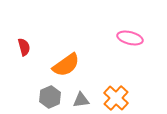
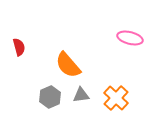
red semicircle: moved 5 px left
orange semicircle: moved 2 px right; rotated 84 degrees clockwise
gray triangle: moved 5 px up
